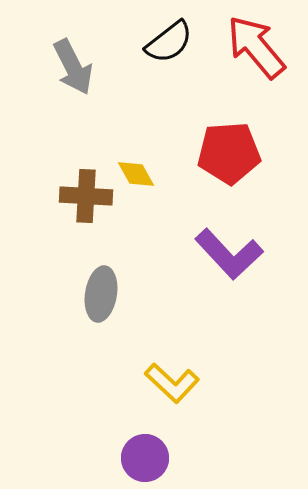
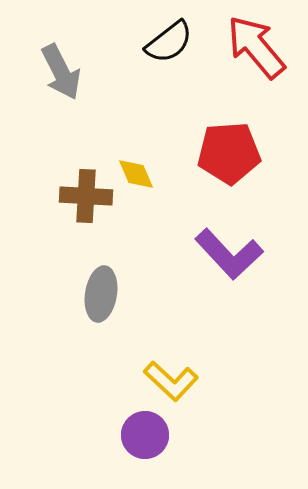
gray arrow: moved 12 px left, 5 px down
yellow diamond: rotated 6 degrees clockwise
yellow L-shape: moved 1 px left, 2 px up
purple circle: moved 23 px up
